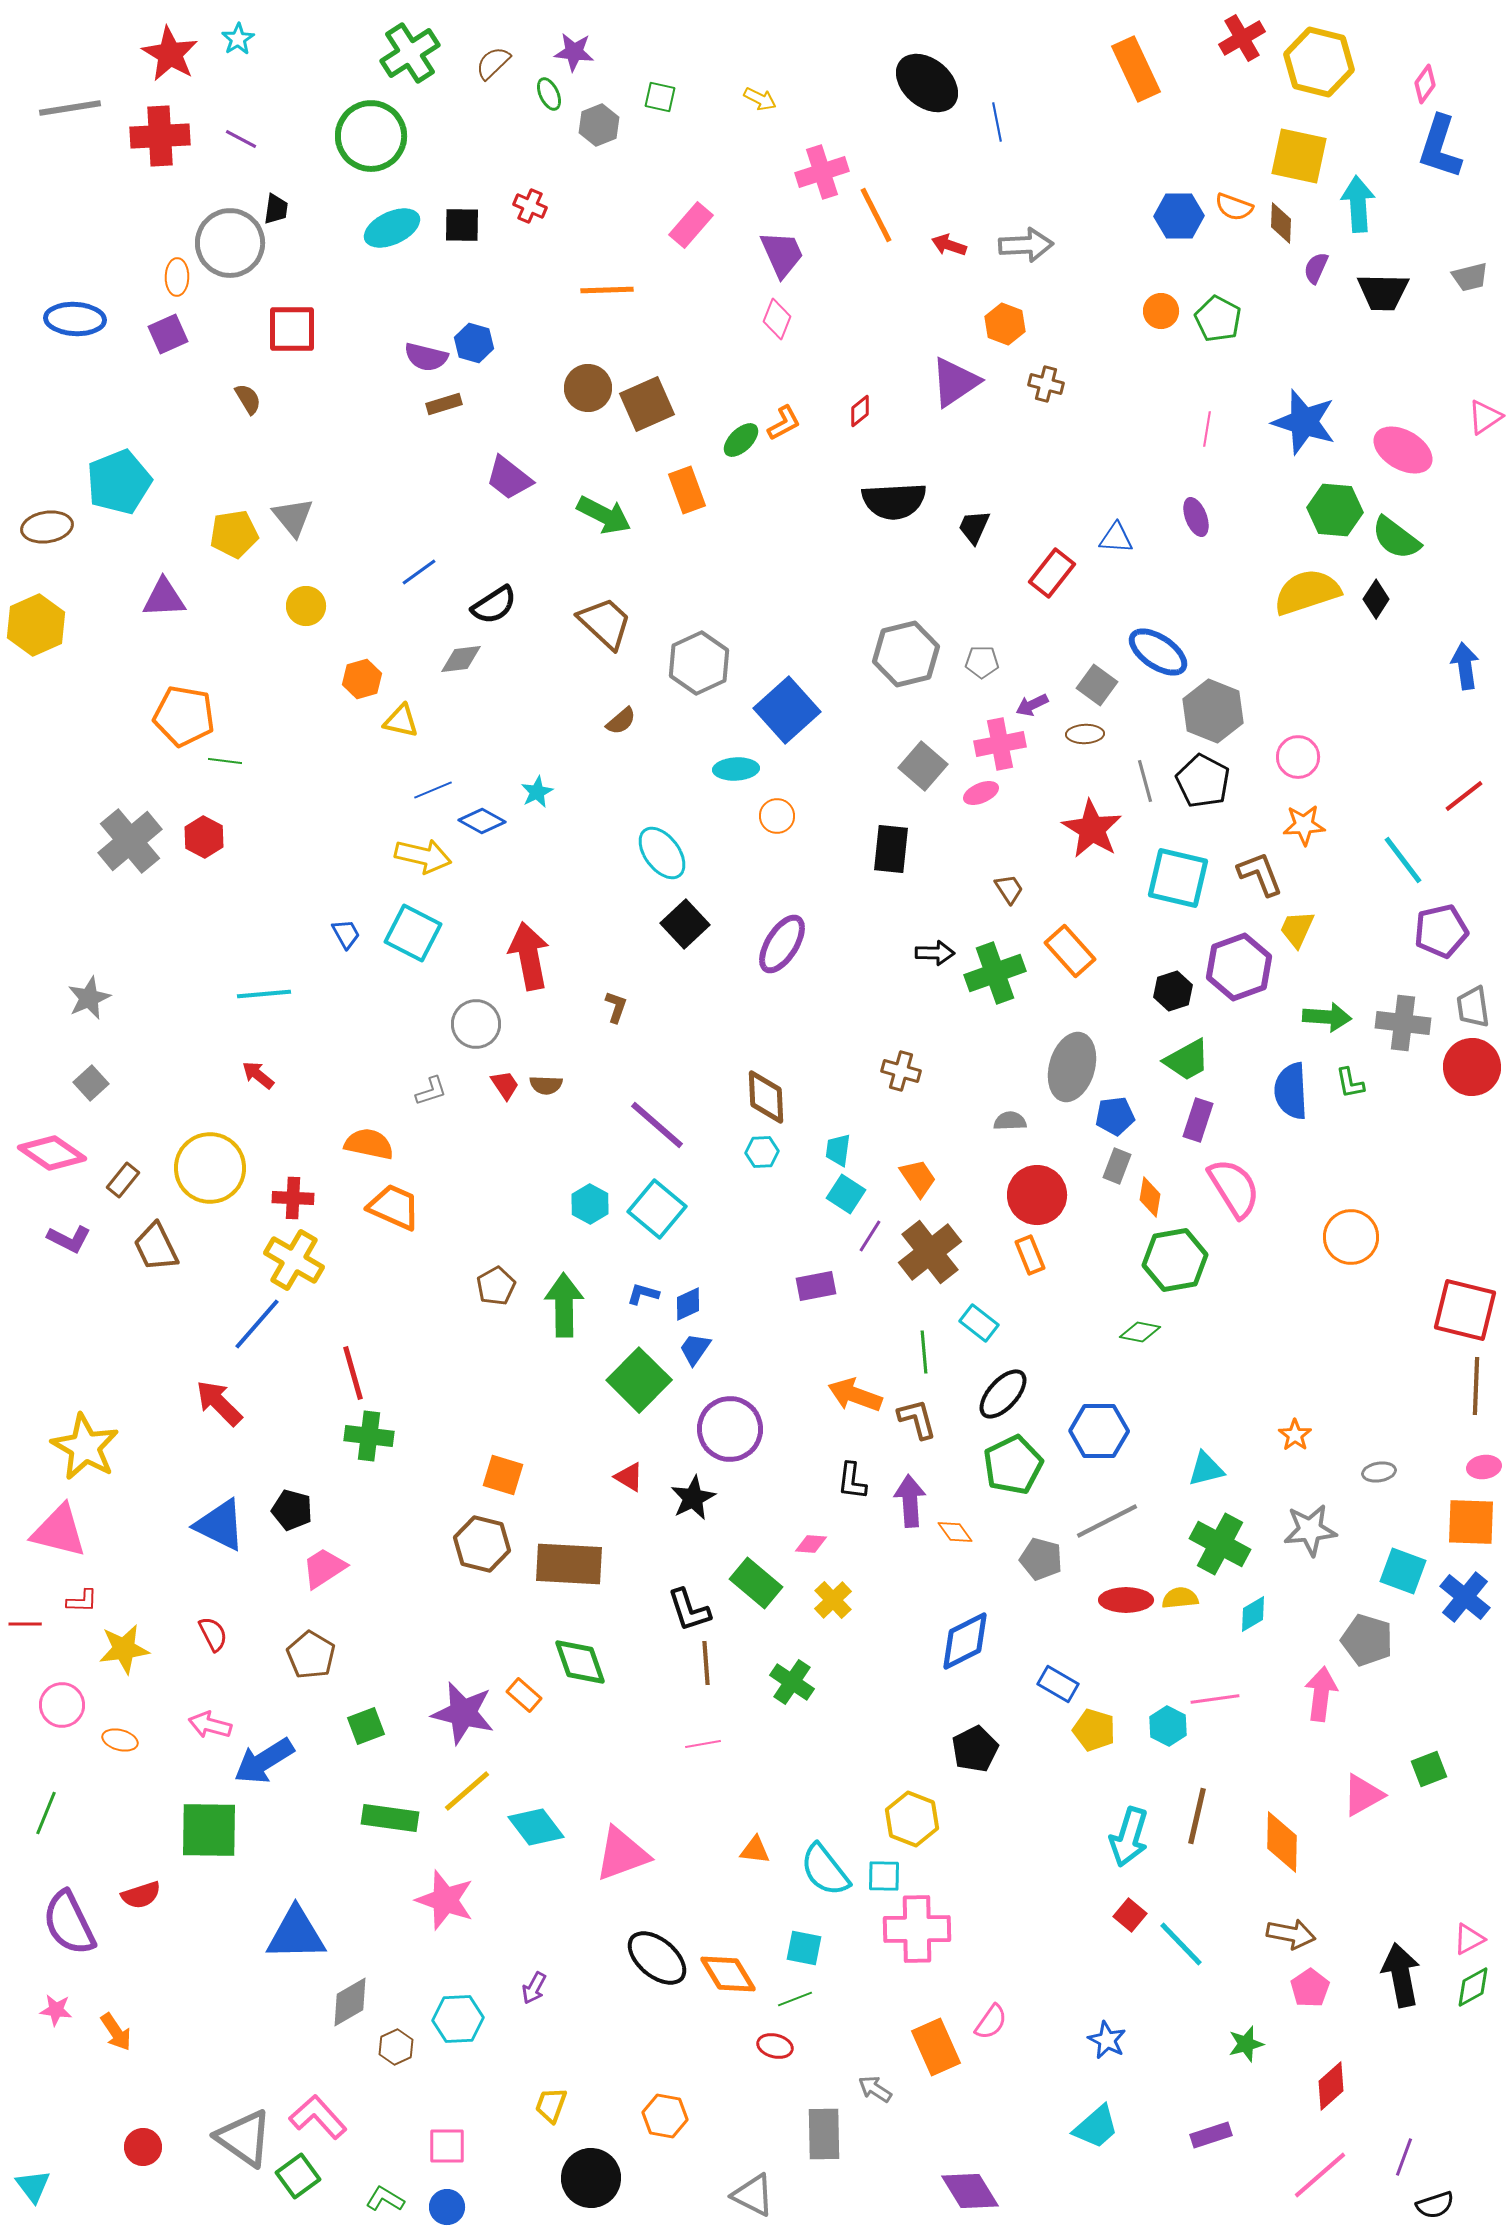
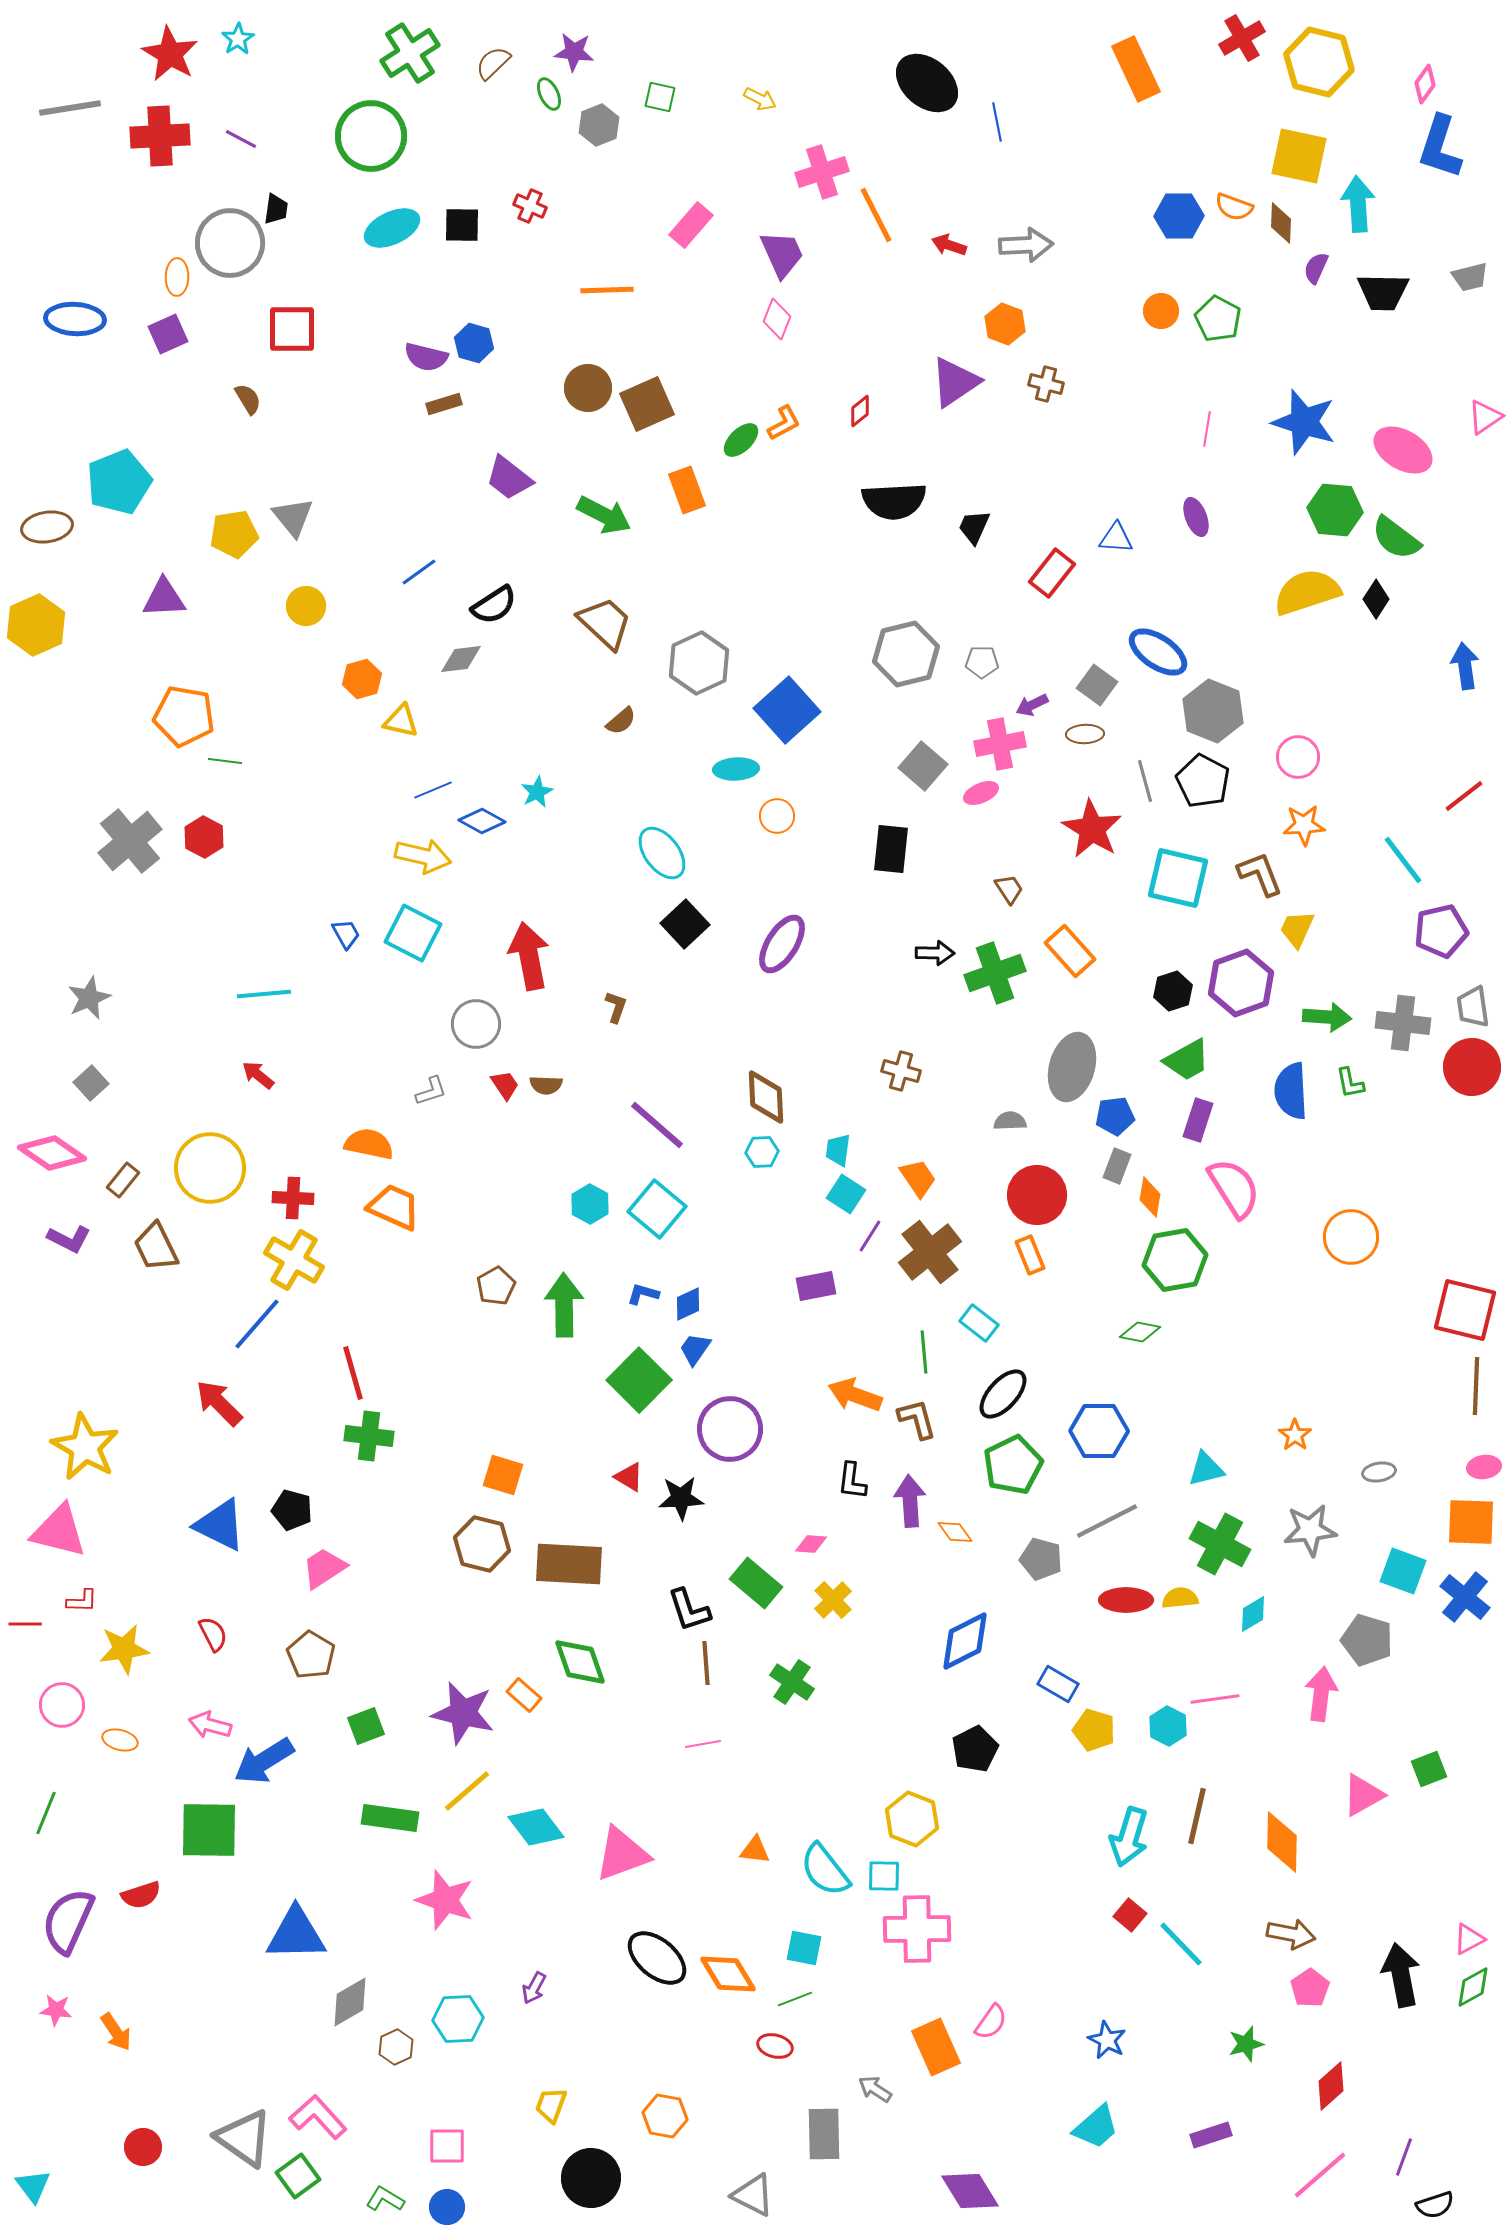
purple hexagon at (1239, 967): moved 2 px right, 16 px down
black star at (693, 1498): moved 12 px left; rotated 24 degrees clockwise
purple semicircle at (69, 1923): moved 1 px left, 2 px up; rotated 50 degrees clockwise
